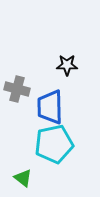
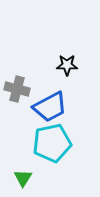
blue trapezoid: rotated 117 degrees counterclockwise
cyan pentagon: moved 2 px left, 1 px up
green triangle: rotated 24 degrees clockwise
